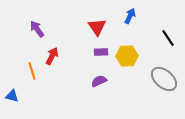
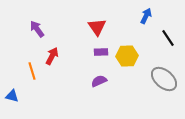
blue arrow: moved 16 px right
